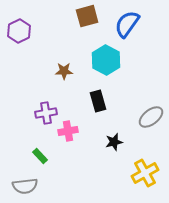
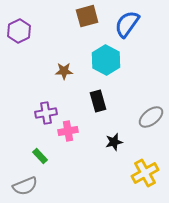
gray semicircle: rotated 15 degrees counterclockwise
